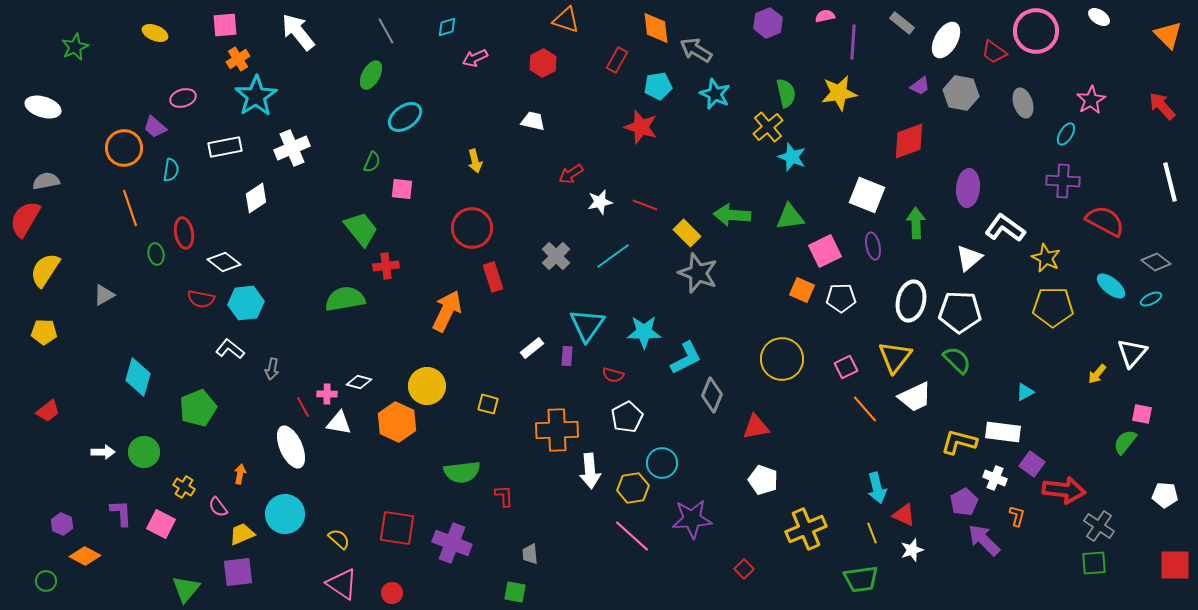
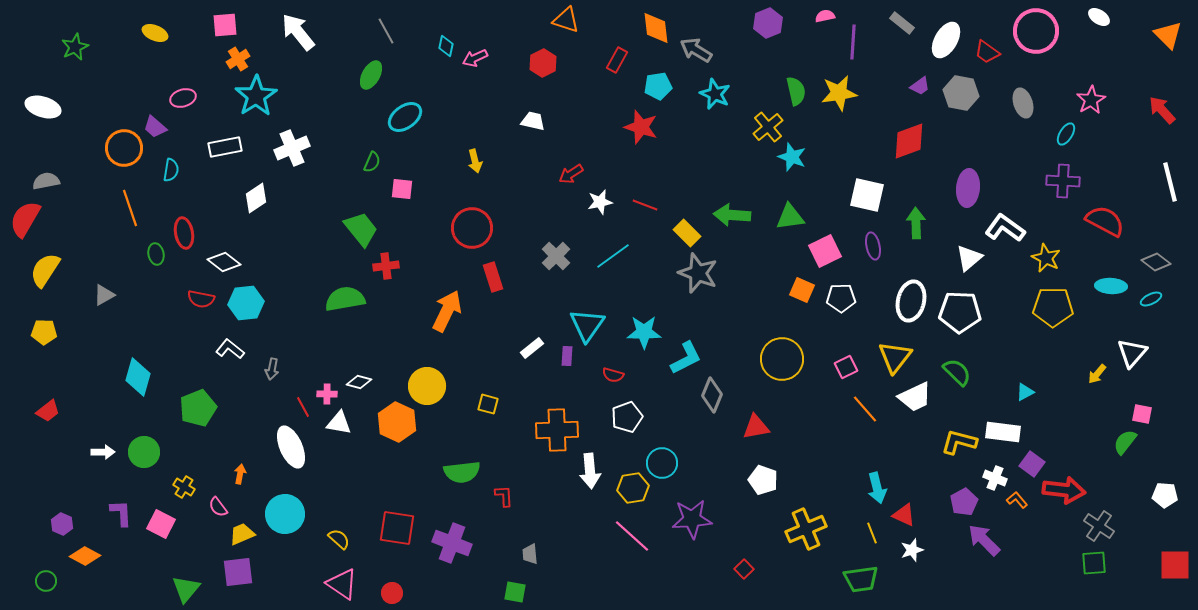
cyan diamond at (447, 27): moved 1 px left, 19 px down; rotated 60 degrees counterclockwise
red trapezoid at (994, 52): moved 7 px left
green semicircle at (786, 93): moved 10 px right, 2 px up
red arrow at (1162, 106): moved 4 px down
white square at (867, 195): rotated 9 degrees counterclockwise
cyan ellipse at (1111, 286): rotated 36 degrees counterclockwise
green semicircle at (957, 360): moved 12 px down
white pentagon at (627, 417): rotated 8 degrees clockwise
orange L-shape at (1017, 516): moved 16 px up; rotated 55 degrees counterclockwise
